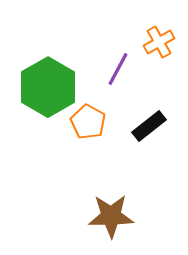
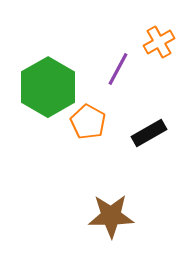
black rectangle: moved 7 px down; rotated 8 degrees clockwise
